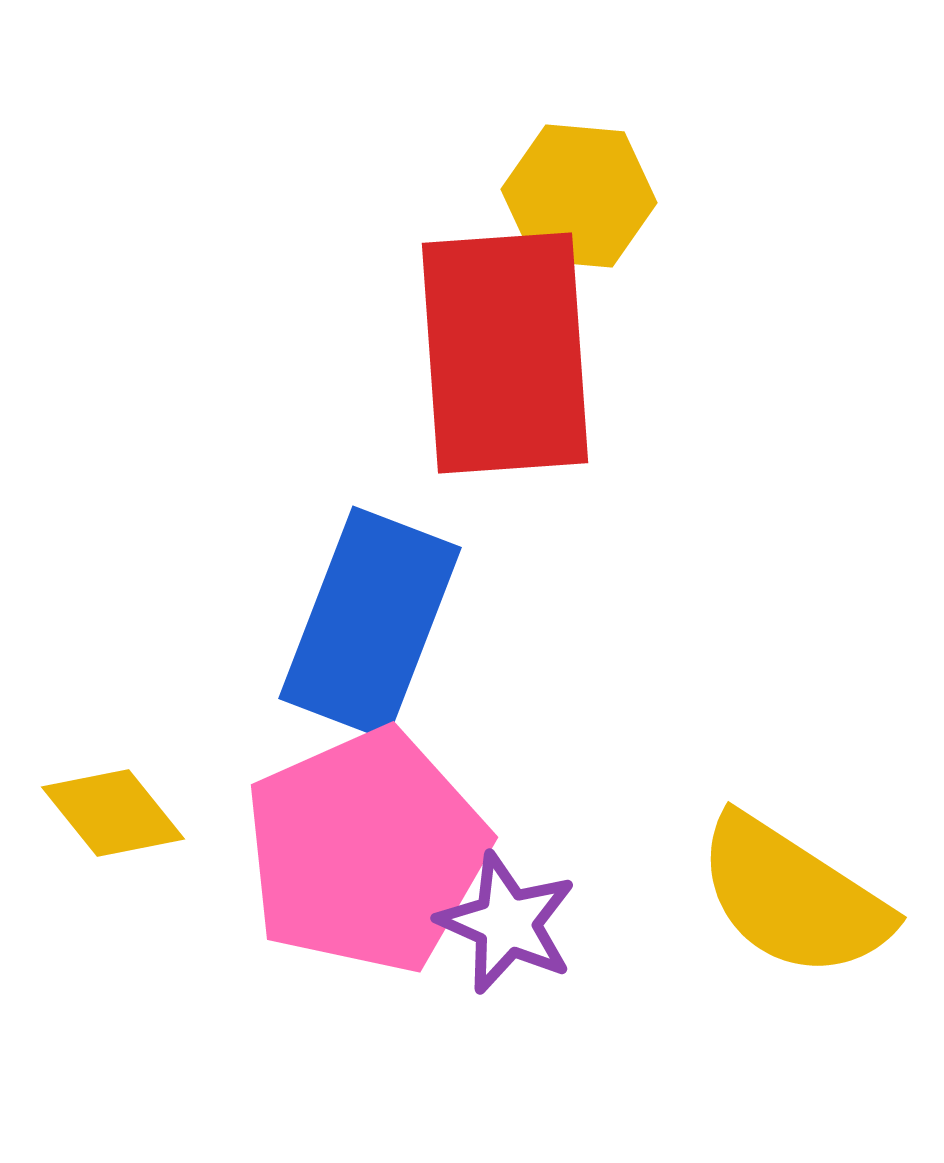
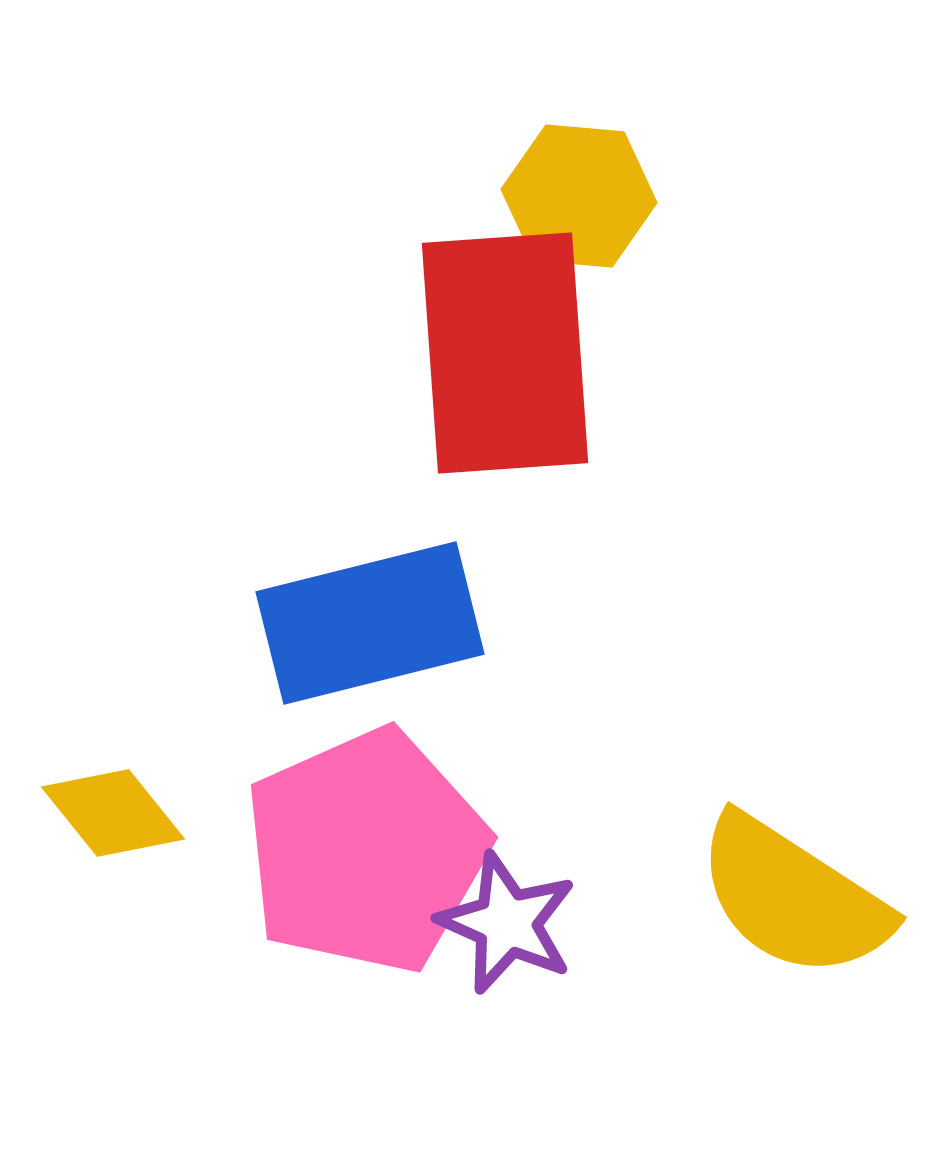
blue rectangle: rotated 55 degrees clockwise
